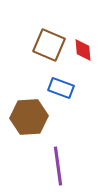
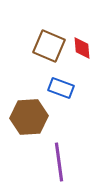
brown square: moved 1 px down
red diamond: moved 1 px left, 2 px up
purple line: moved 1 px right, 4 px up
